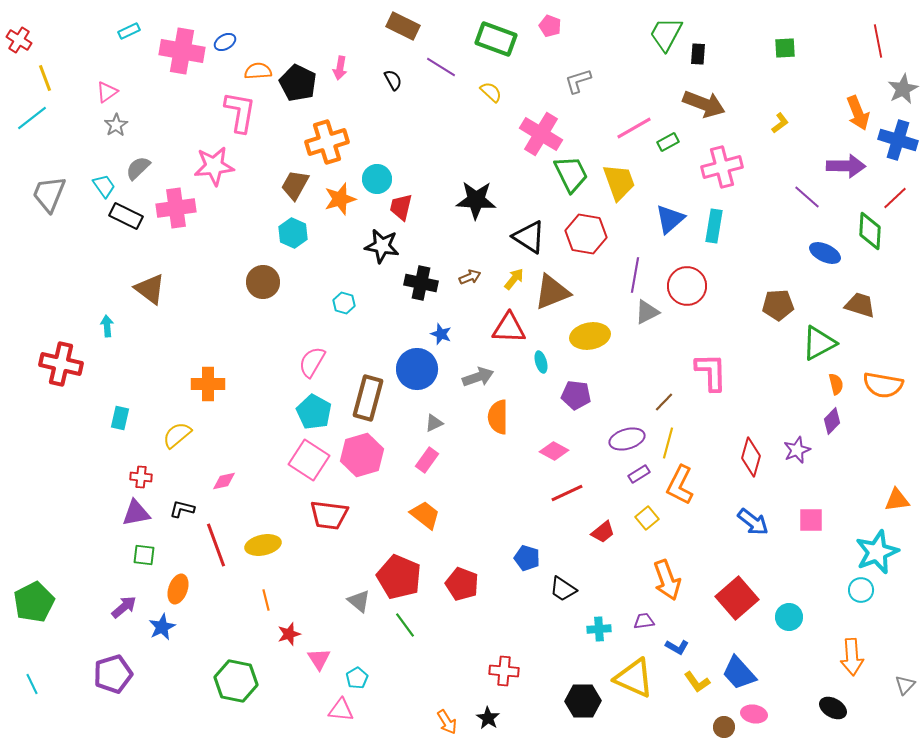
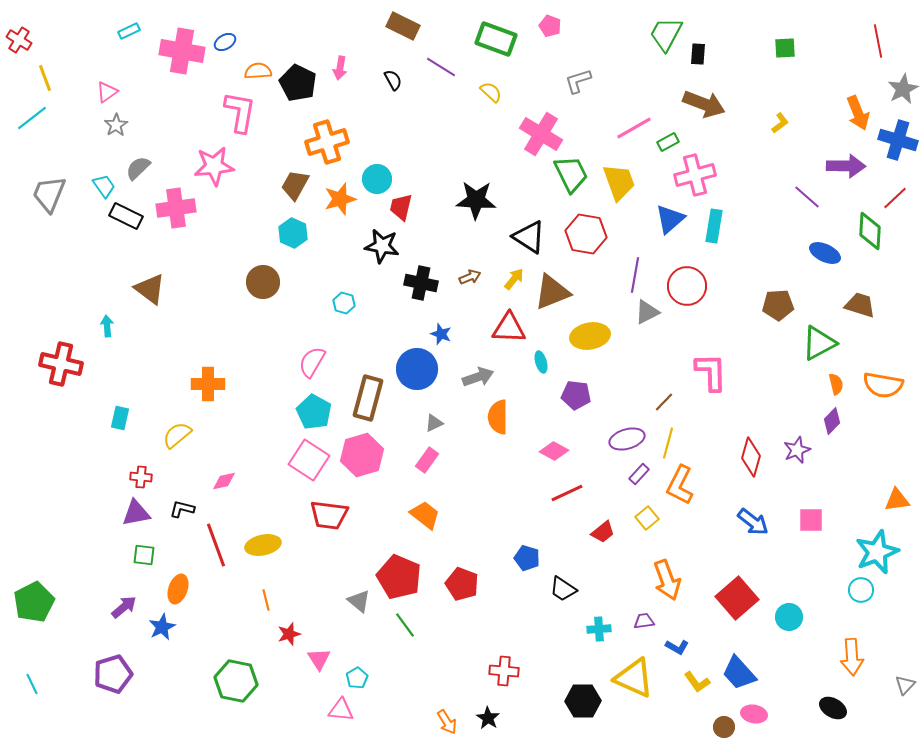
pink cross at (722, 167): moved 27 px left, 8 px down
purple rectangle at (639, 474): rotated 15 degrees counterclockwise
